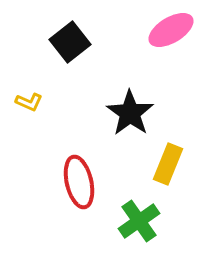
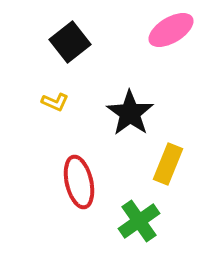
yellow L-shape: moved 26 px right
